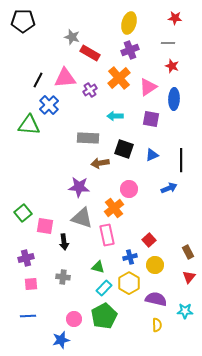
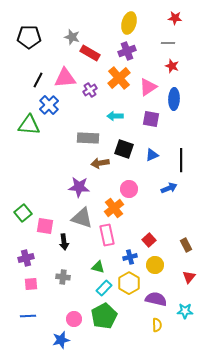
black pentagon at (23, 21): moved 6 px right, 16 px down
purple cross at (130, 50): moved 3 px left, 1 px down
brown rectangle at (188, 252): moved 2 px left, 7 px up
